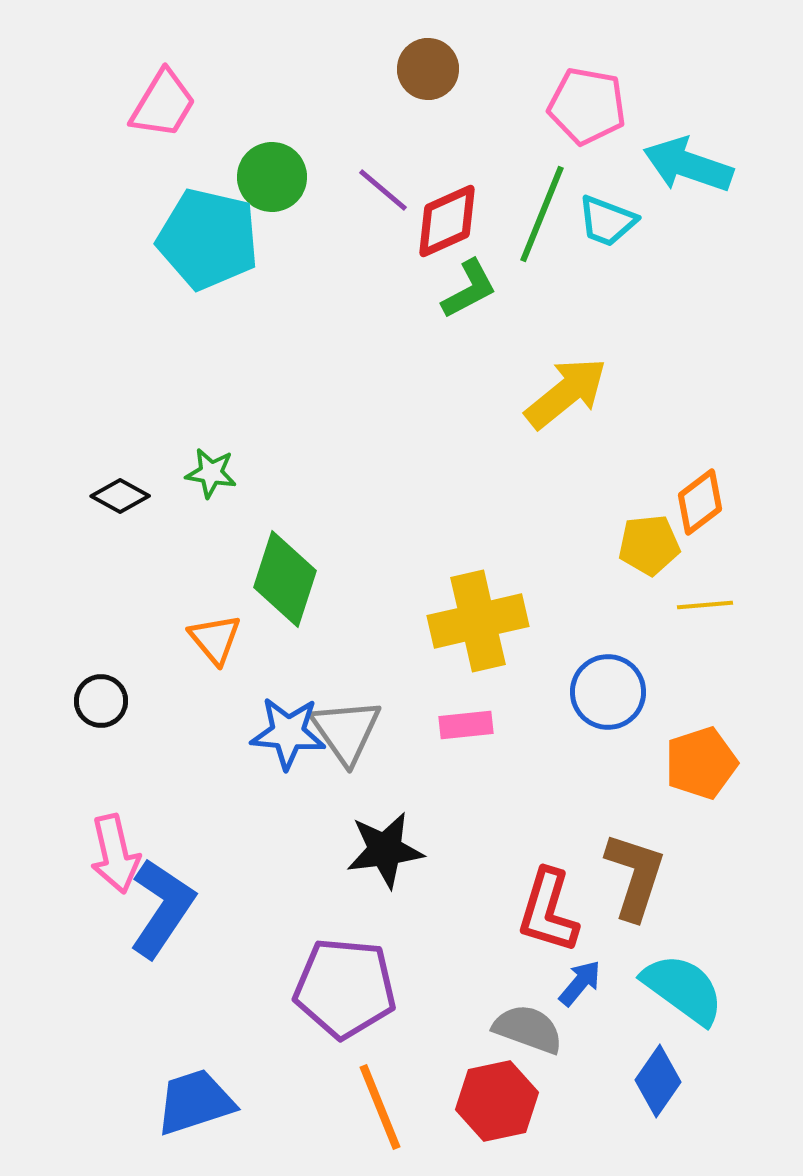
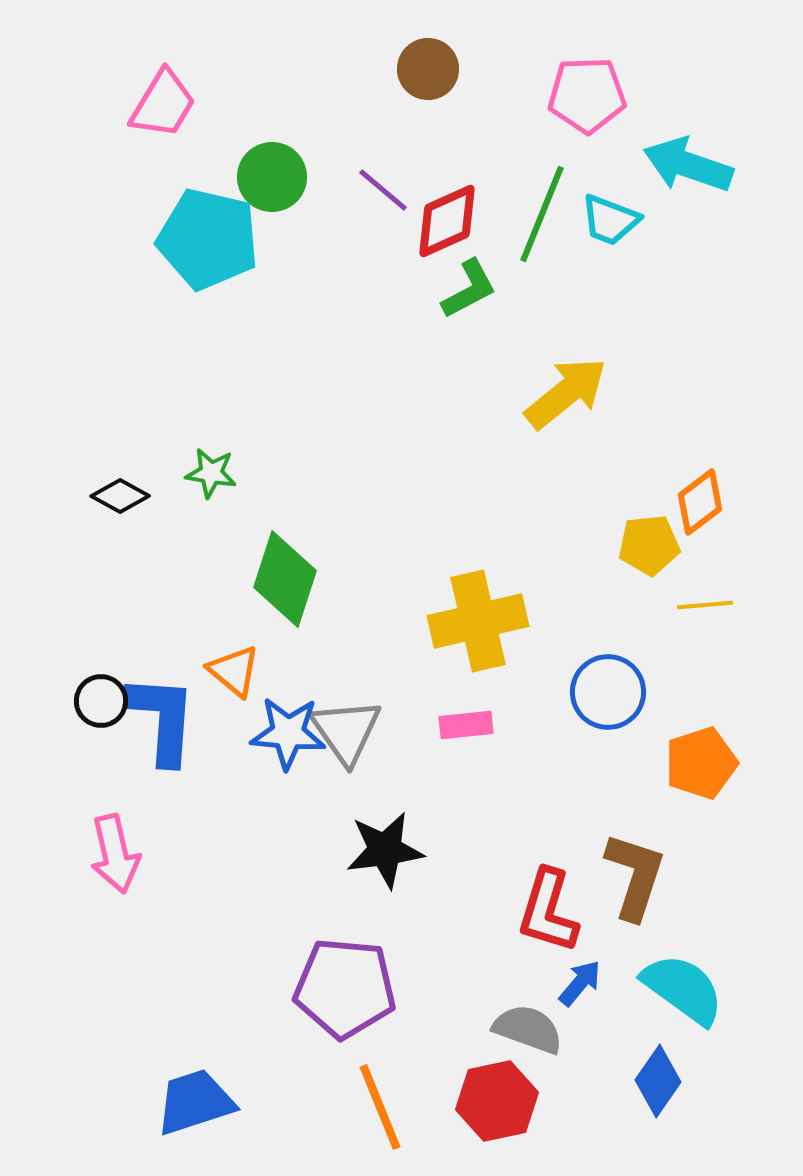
pink pentagon: moved 11 px up; rotated 12 degrees counterclockwise
cyan trapezoid: moved 3 px right, 1 px up
orange triangle: moved 19 px right, 32 px down; rotated 10 degrees counterclockwise
blue L-shape: moved 189 px up; rotated 30 degrees counterclockwise
